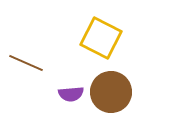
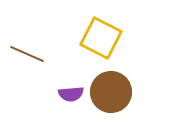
brown line: moved 1 px right, 9 px up
